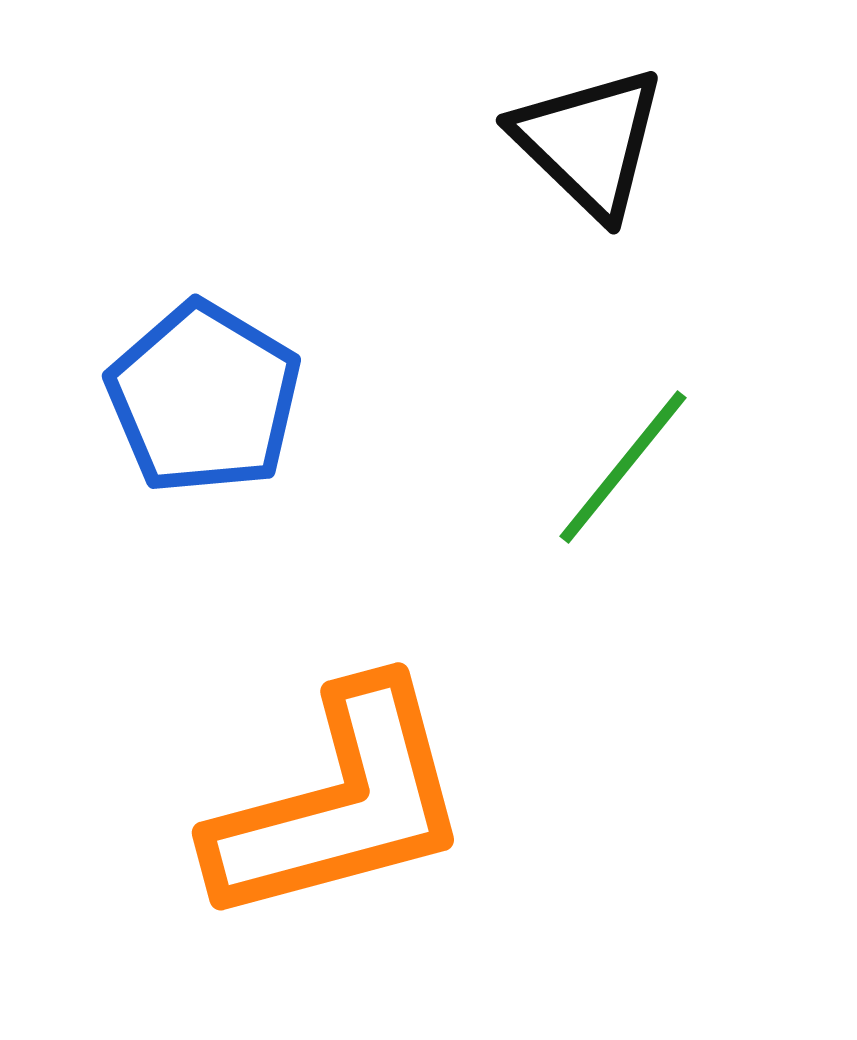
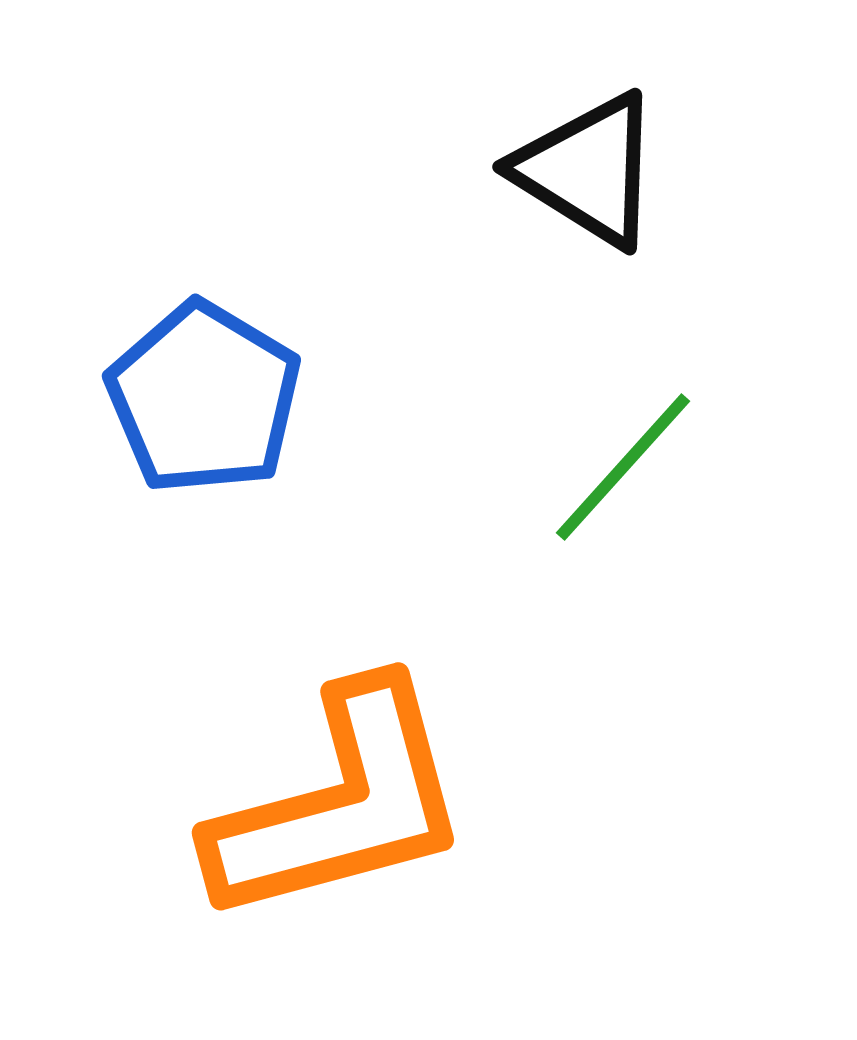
black triangle: moved 1 px left, 28 px down; rotated 12 degrees counterclockwise
green line: rotated 3 degrees clockwise
